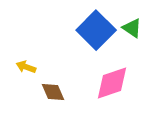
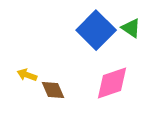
green triangle: moved 1 px left
yellow arrow: moved 1 px right, 8 px down
brown diamond: moved 2 px up
